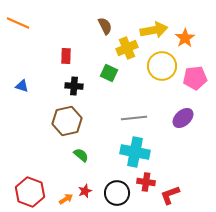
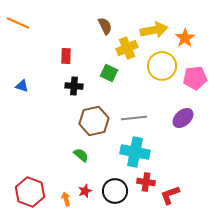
brown hexagon: moved 27 px right
black circle: moved 2 px left, 2 px up
orange arrow: rotated 72 degrees counterclockwise
